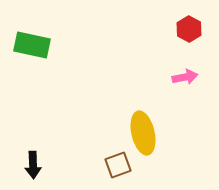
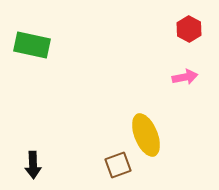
yellow ellipse: moved 3 px right, 2 px down; rotated 9 degrees counterclockwise
